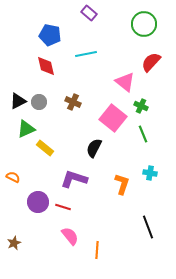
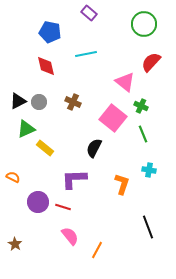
blue pentagon: moved 3 px up
cyan cross: moved 1 px left, 3 px up
purple L-shape: rotated 20 degrees counterclockwise
brown star: moved 1 px right, 1 px down; rotated 16 degrees counterclockwise
orange line: rotated 24 degrees clockwise
